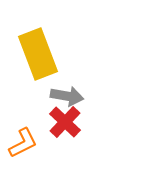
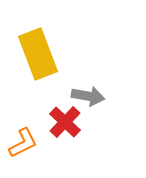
gray arrow: moved 21 px right
